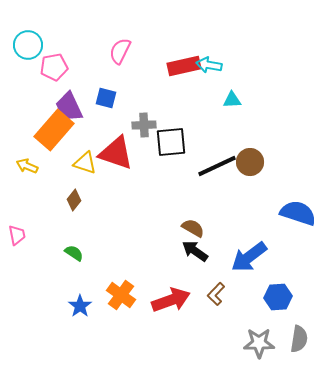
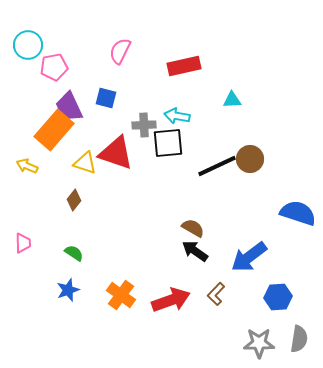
cyan arrow: moved 32 px left, 51 px down
black square: moved 3 px left, 1 px down
brown circle: moved 3 px up
pink trapezoid: moved 6 px right, 8 px down; rotated 10 degrees clockwise
blue star: moved 12 px left, 16 px up; rotated 15 degrees clockwise
